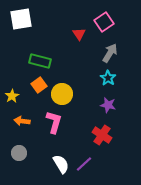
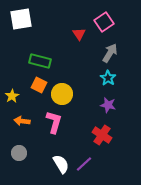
orange square: rotated 28 degrees counterclockwise
